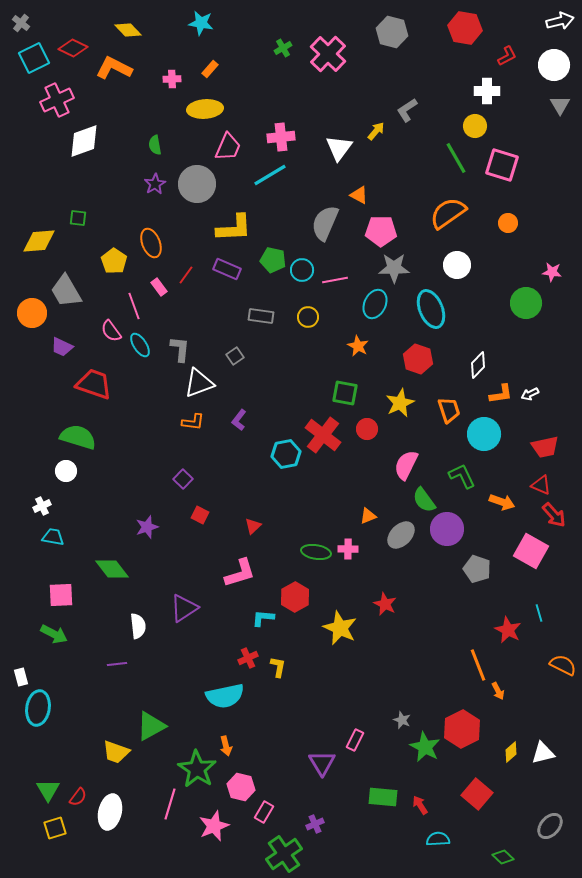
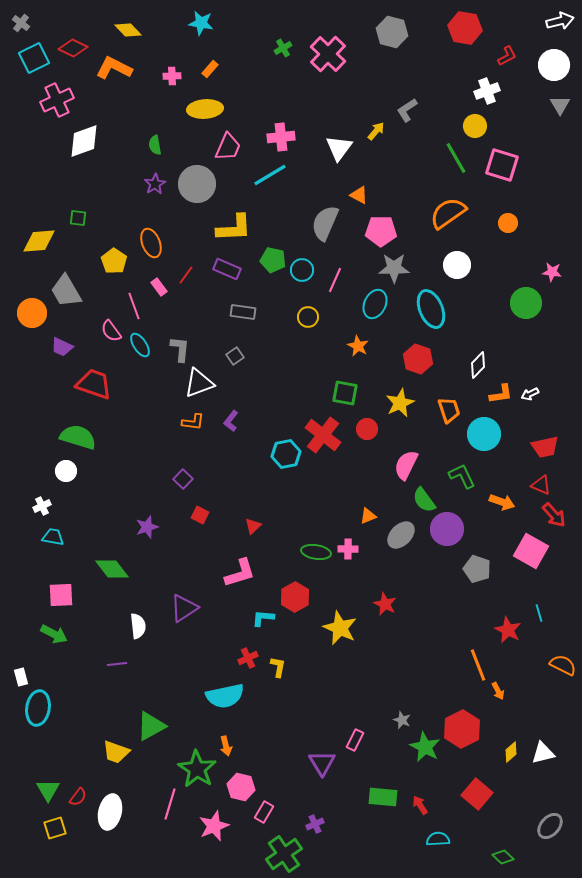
pink cross at (172, 79): moved 3 px up
white cross at (487, 91): rotated 20 degrees counterclockwise
pink line at (335, 280): rotated 55 degrees counterclockwise
gray rectangle at (261, 316): moved 18 px left, 4 px up
purple L-shape at (239, 420): moved 8 px left, 1 px down
